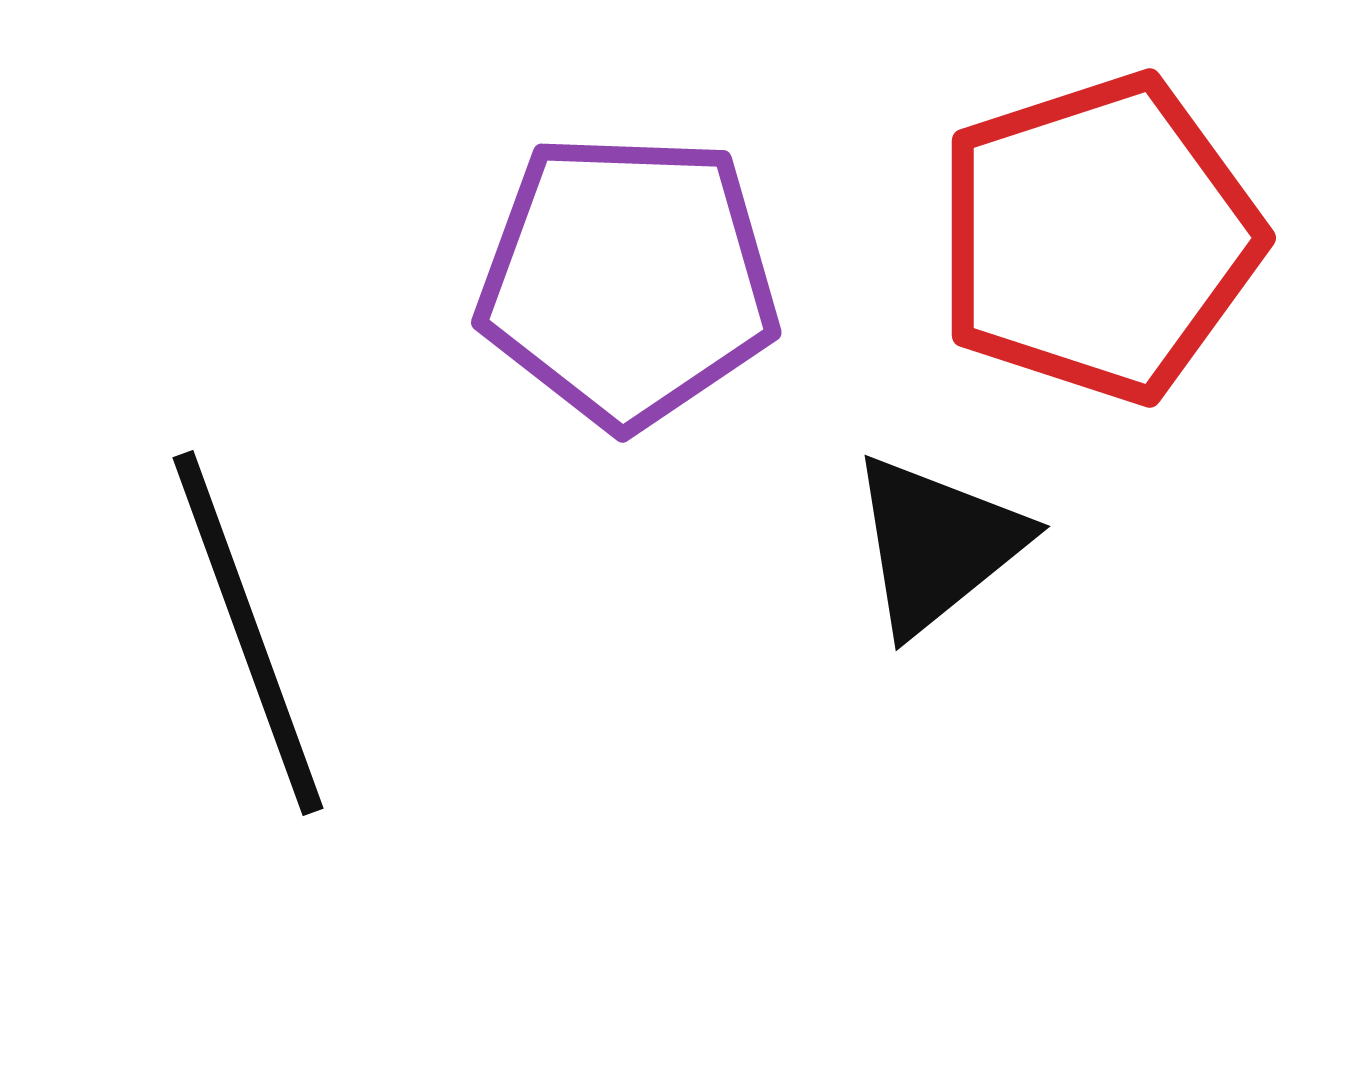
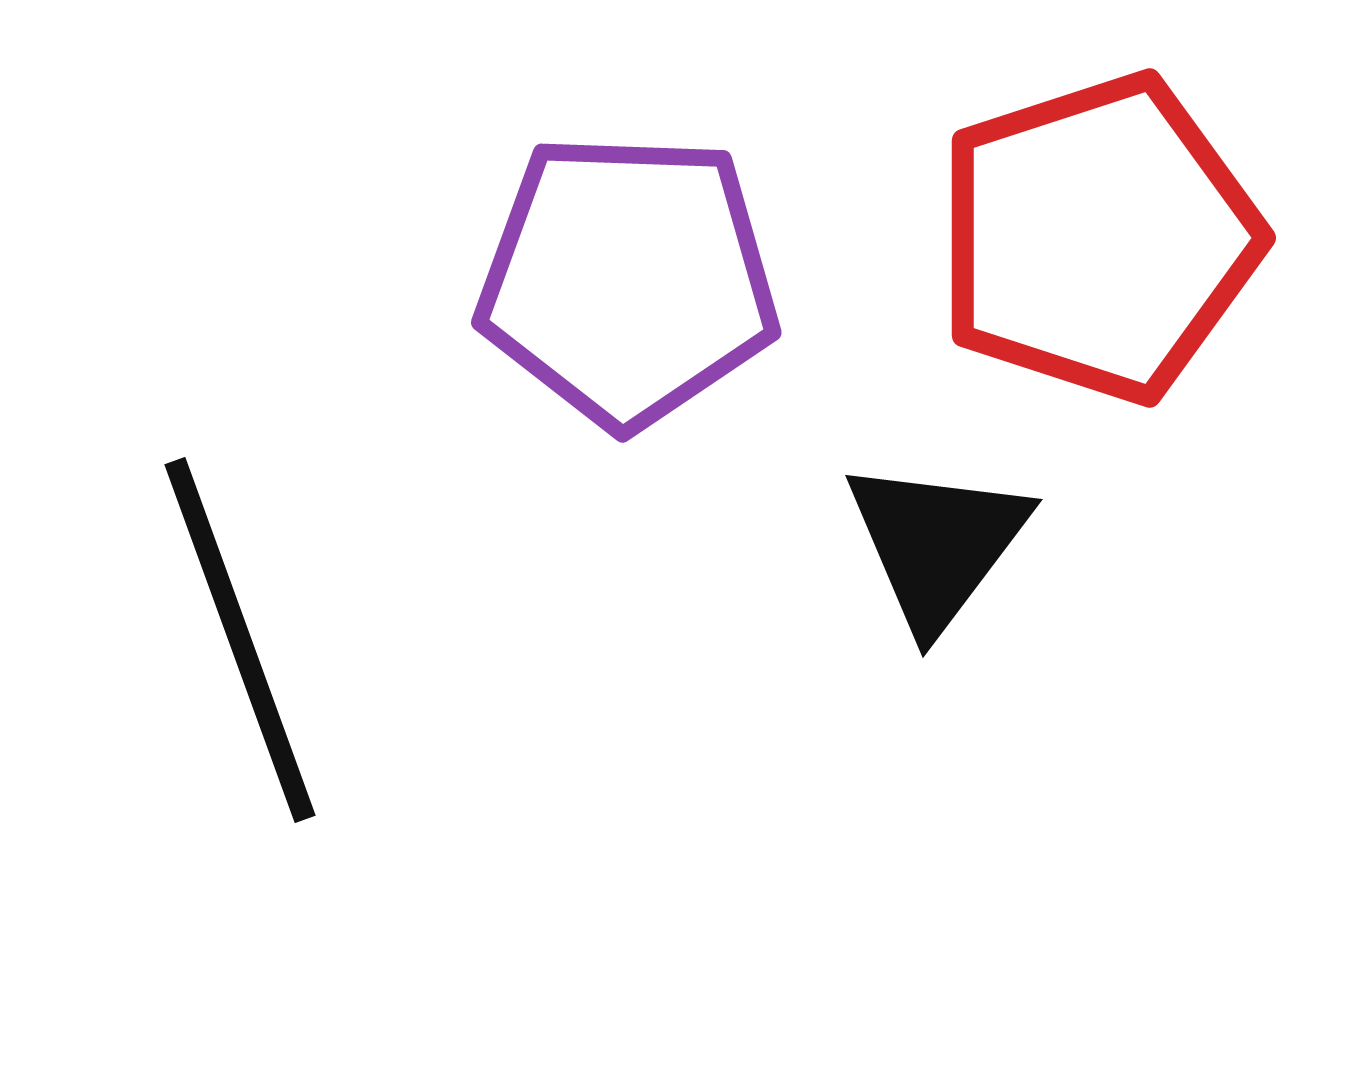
black triangle: rotated 14 degrees counterclockwise
black line: moved 8 px left, 7 px down
